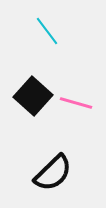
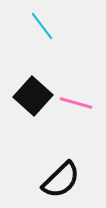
cyan line: moved 5 px left, 5 px up
black semicircle: moved 8 px right, 7 px down
